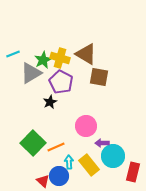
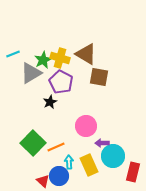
yellow rectangle: rotated 15 degrees clockwise
